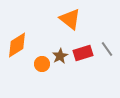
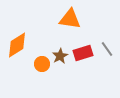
orange triangle: rotated 30 degrees counterclockwise
